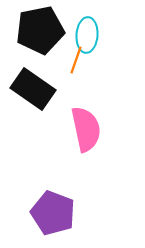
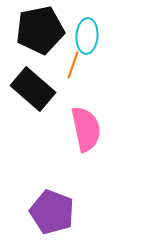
cyan ellipse: moved 1 px down
orange line: moved 3 px left, 5 px down
black rectangle: rotated 6 degrees clockwise
purple pentagon: moved 1 px left, 1 px up
